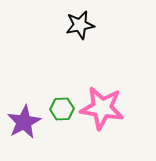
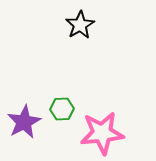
black star: rotated 20 degrees counterclockwise
pink star: moved 25 px down; rotated 15 degrees counterclockwise
